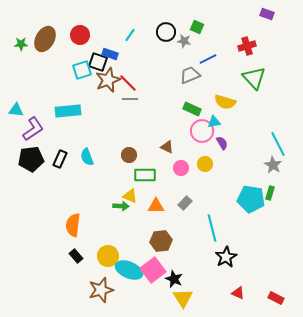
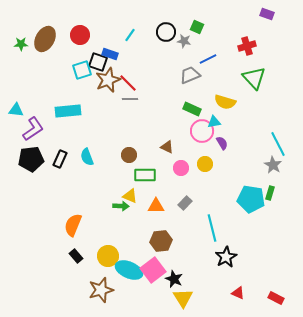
orange semicircle at (73, 225): rotated 15 degrees clockwise
